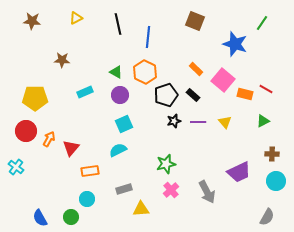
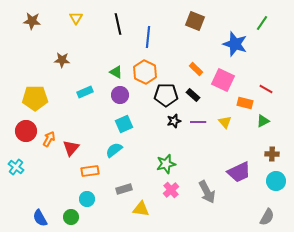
yellow triangle at (76, 18): rotated 32 degrees counterclockwise
pink square at (223, 80): rotated 15 degrees counterclockwise
orange rectangle at (245, 94): moved 9 px down
black pentagon at (166, 95): rotated 20 degrees clockwise
cyan semicircle at (118, 150): moved 4 px left; rotated 12 degrees counterclockwise
yellow triangle at (141, 209): rotated 12 degrees clockwise
